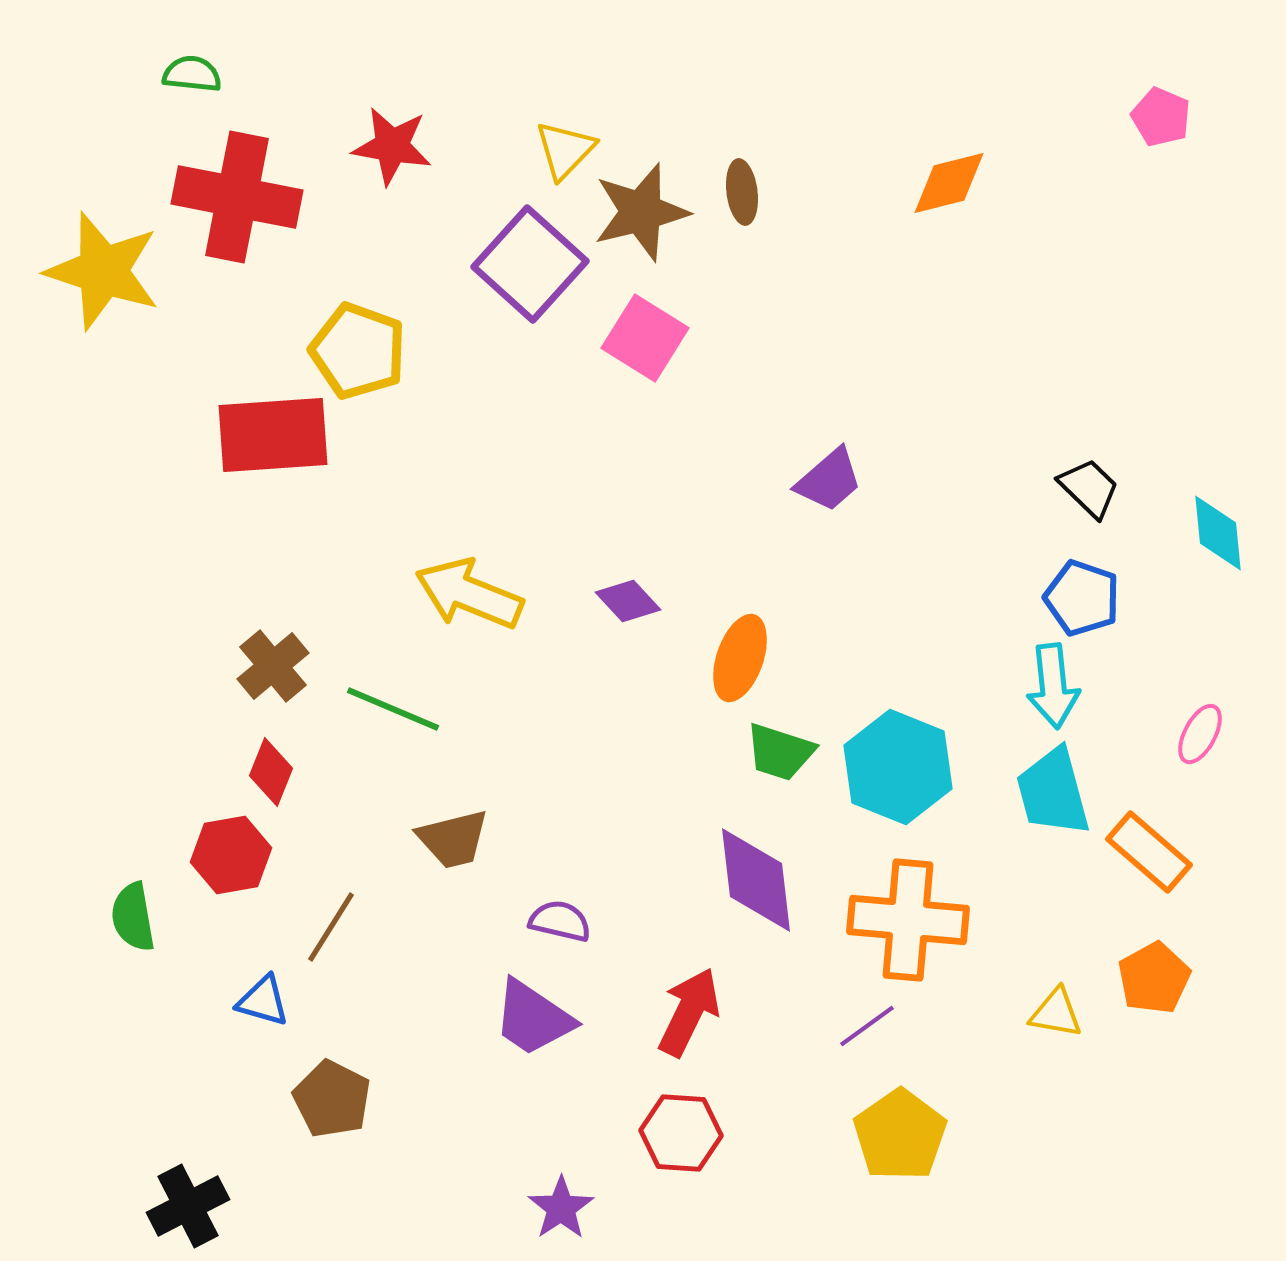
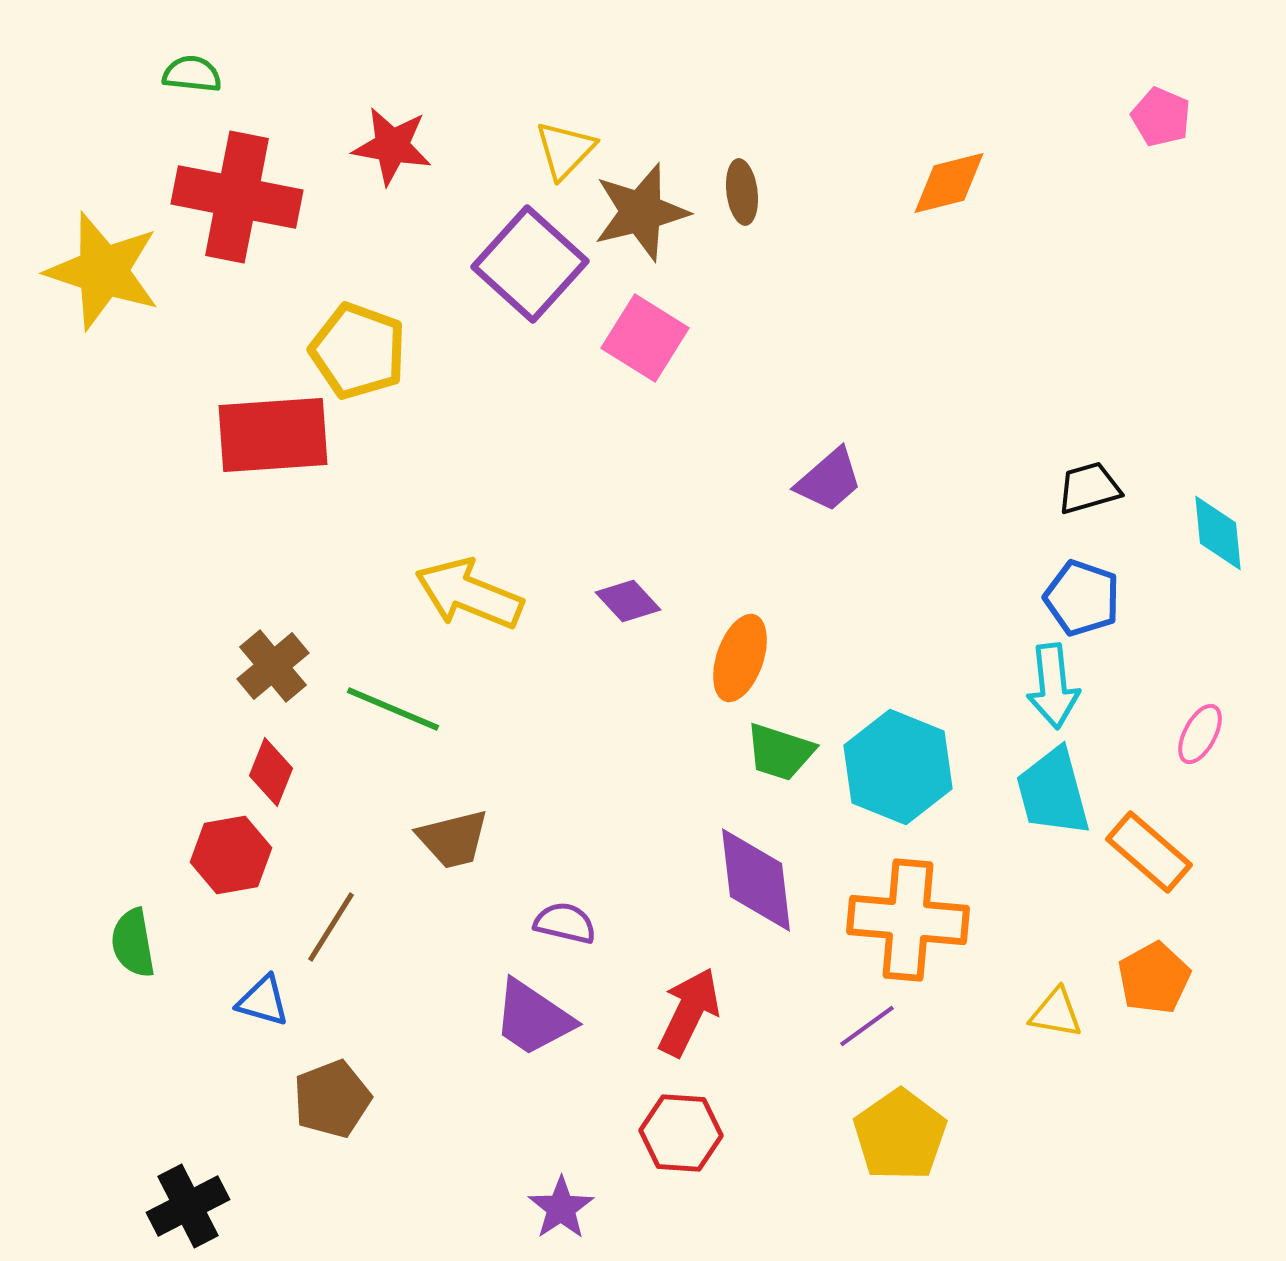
black trapezoid at (1089, 488): rotated 60 degrees counterclockwise
green semicircle at (133, 917): moved 26 px down
purple semicircle at (560, 921): moved 5 px right, 2 px down
brown pentagon at (332, 1099): rotated 24 degrees clockwise
